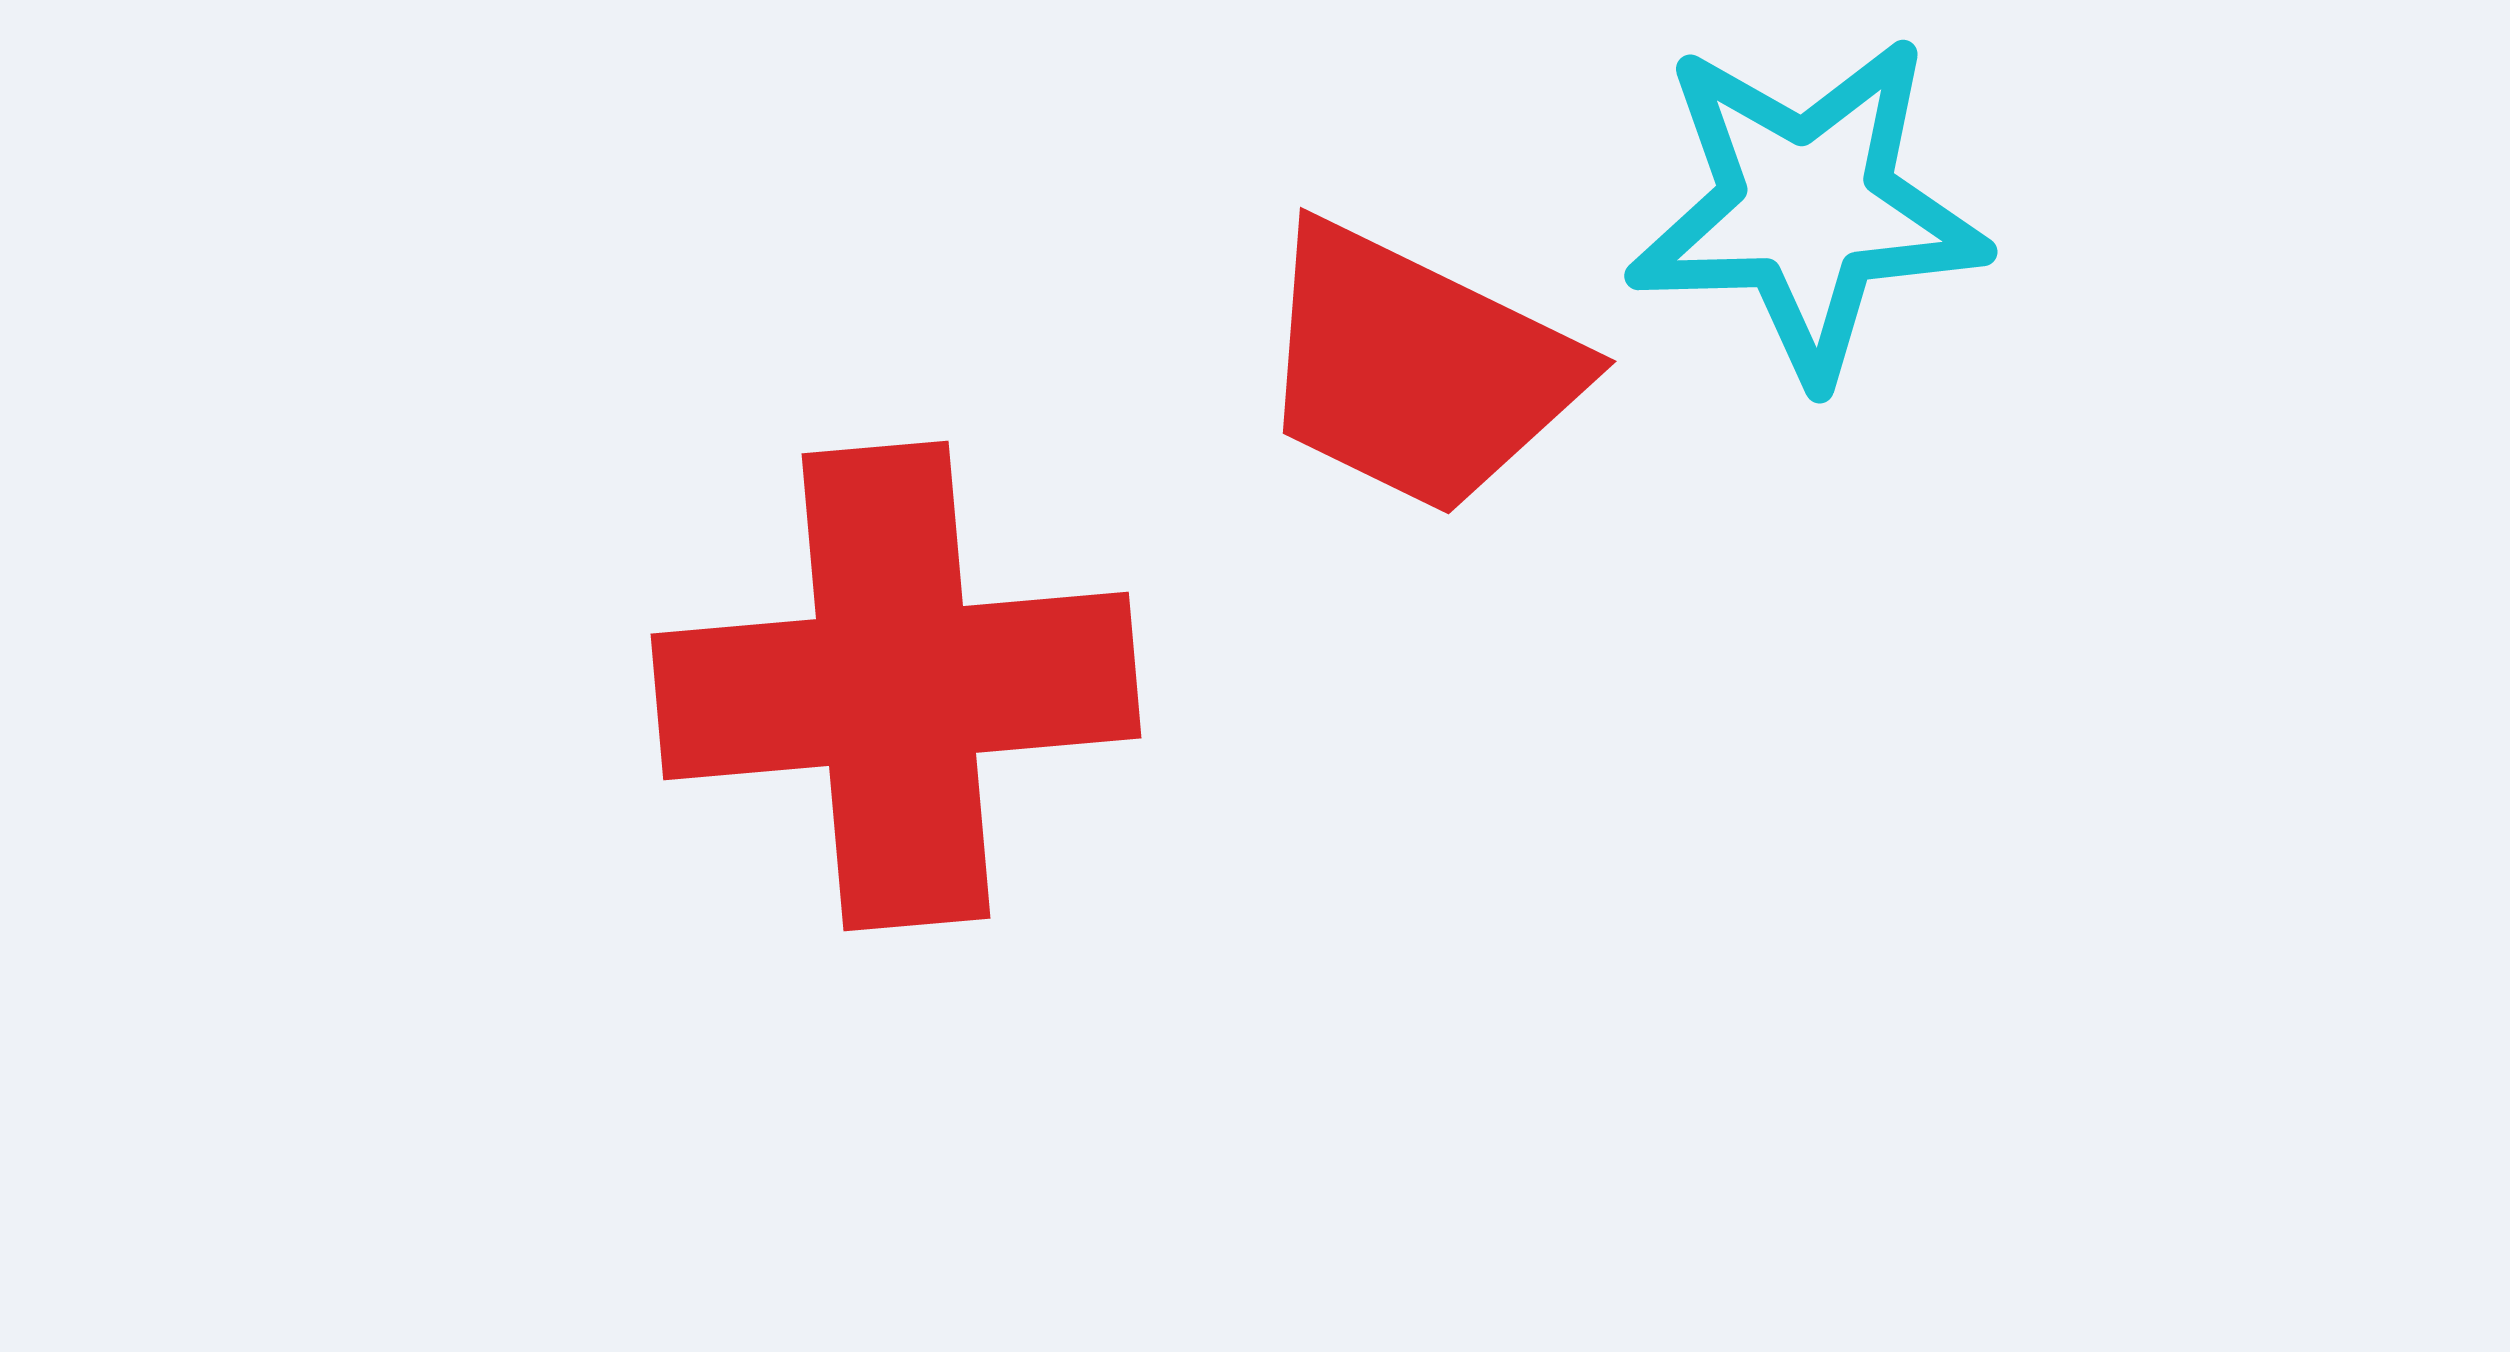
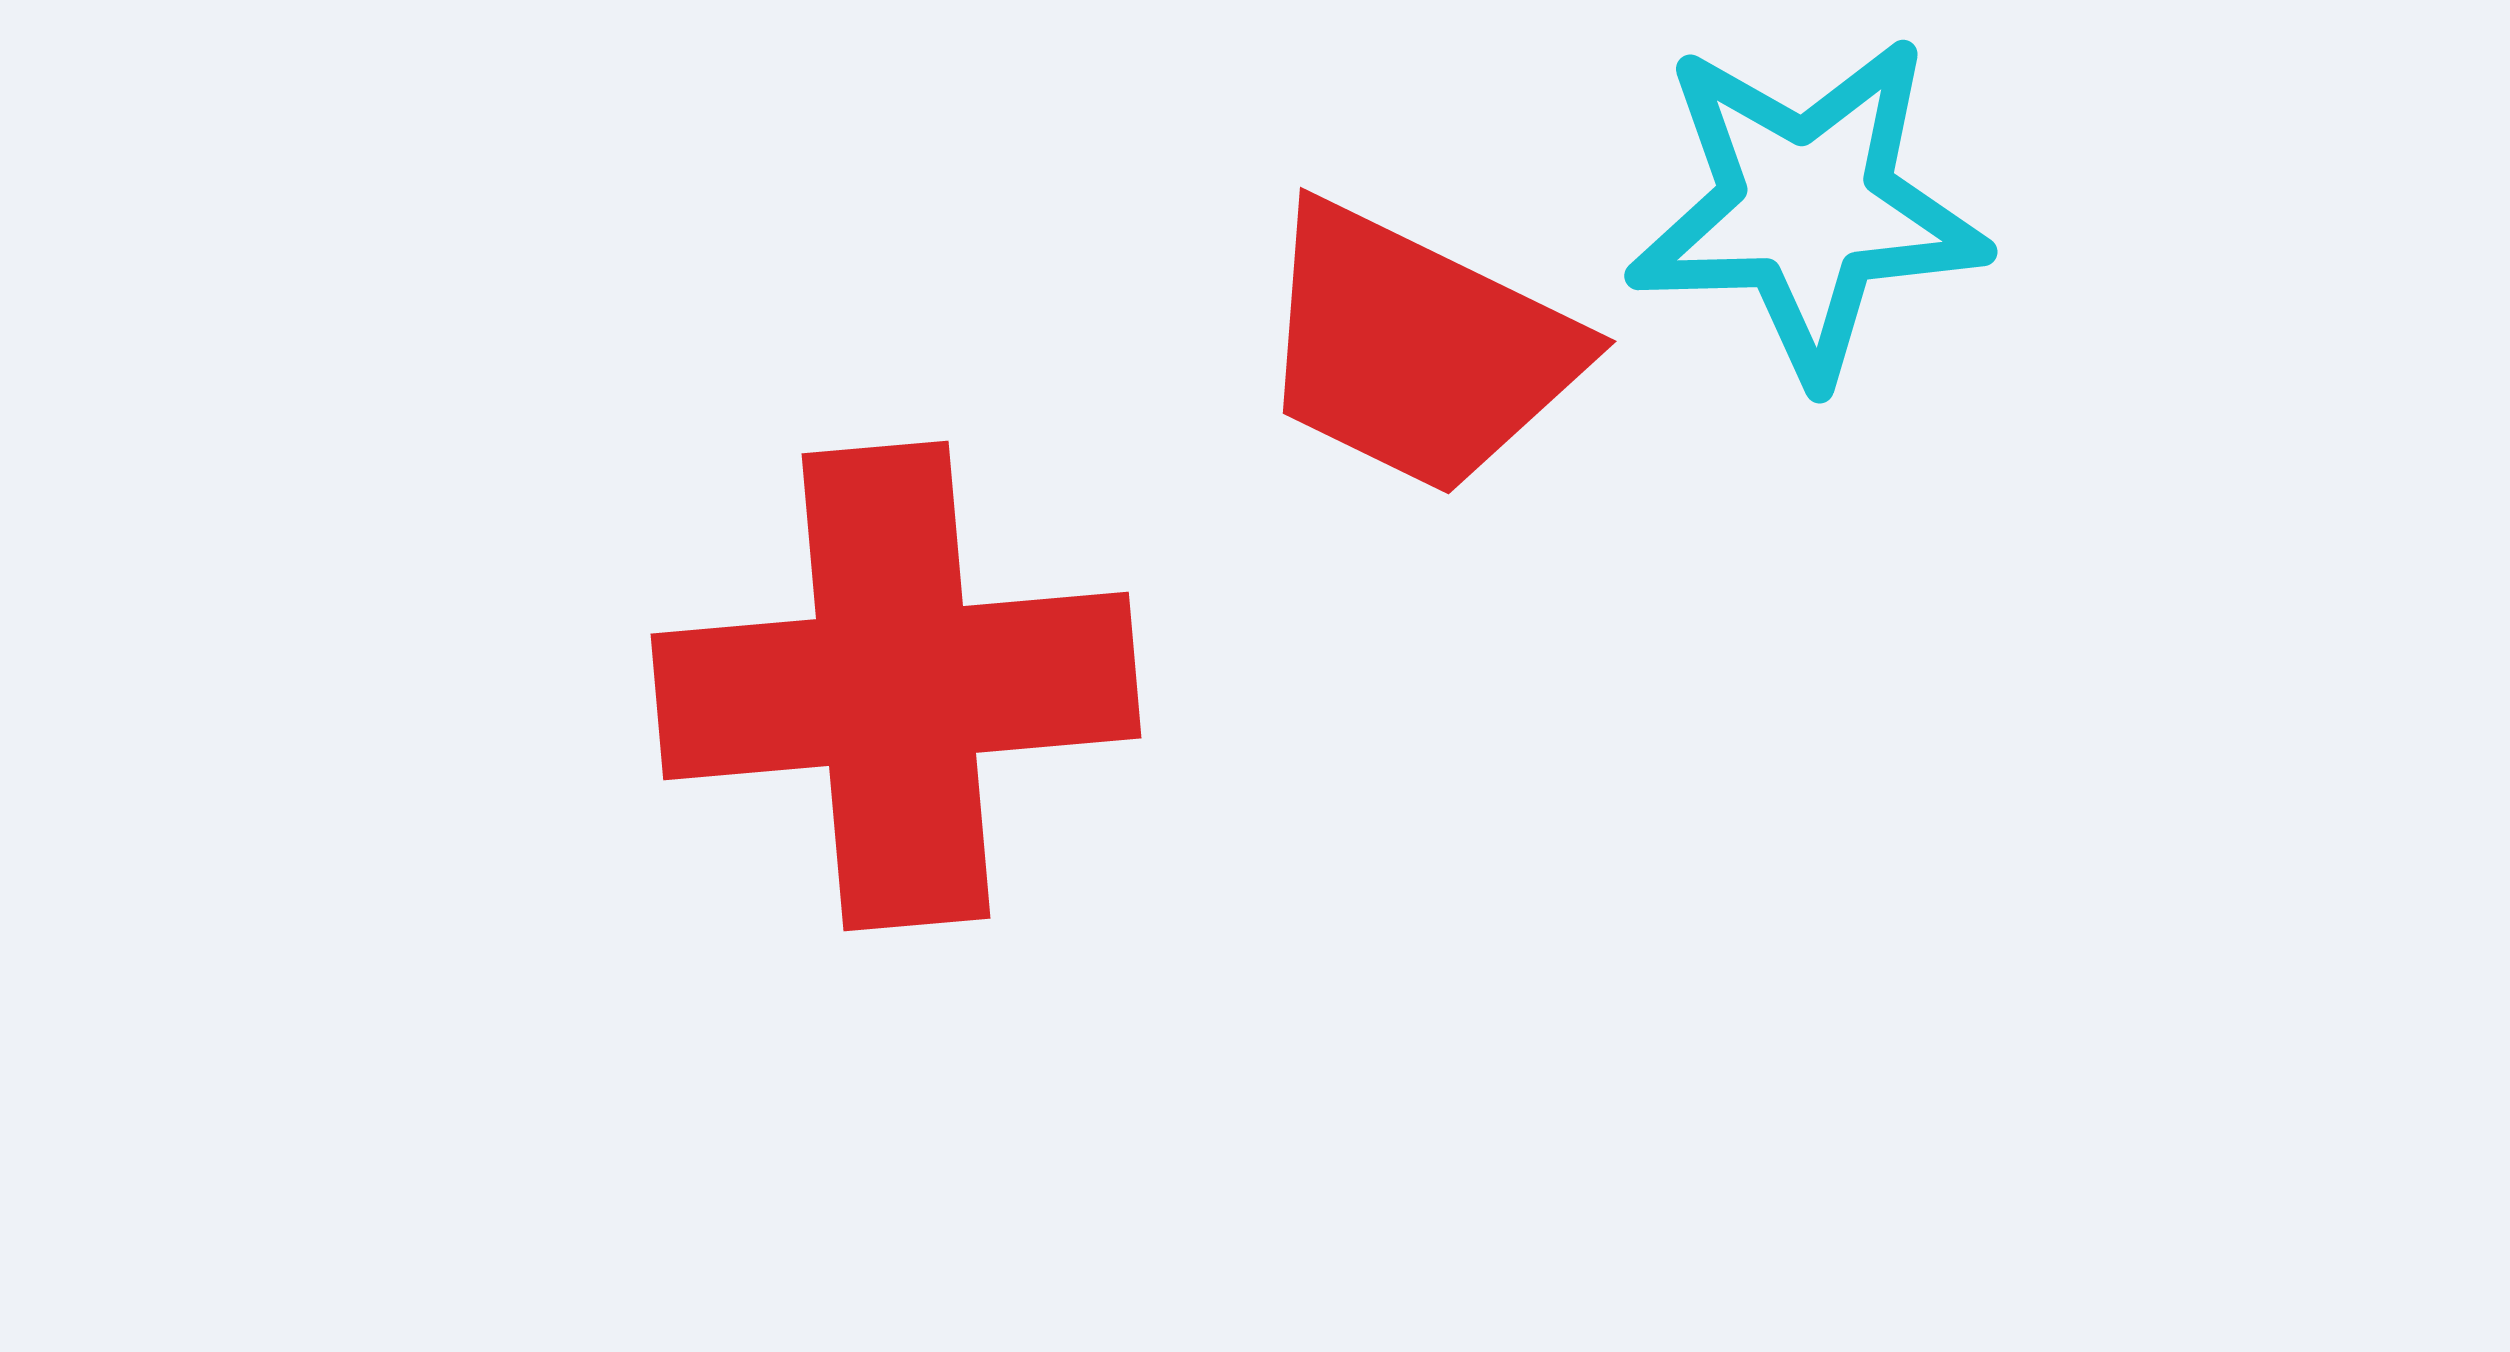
red trapezoid: moved 20 px up
